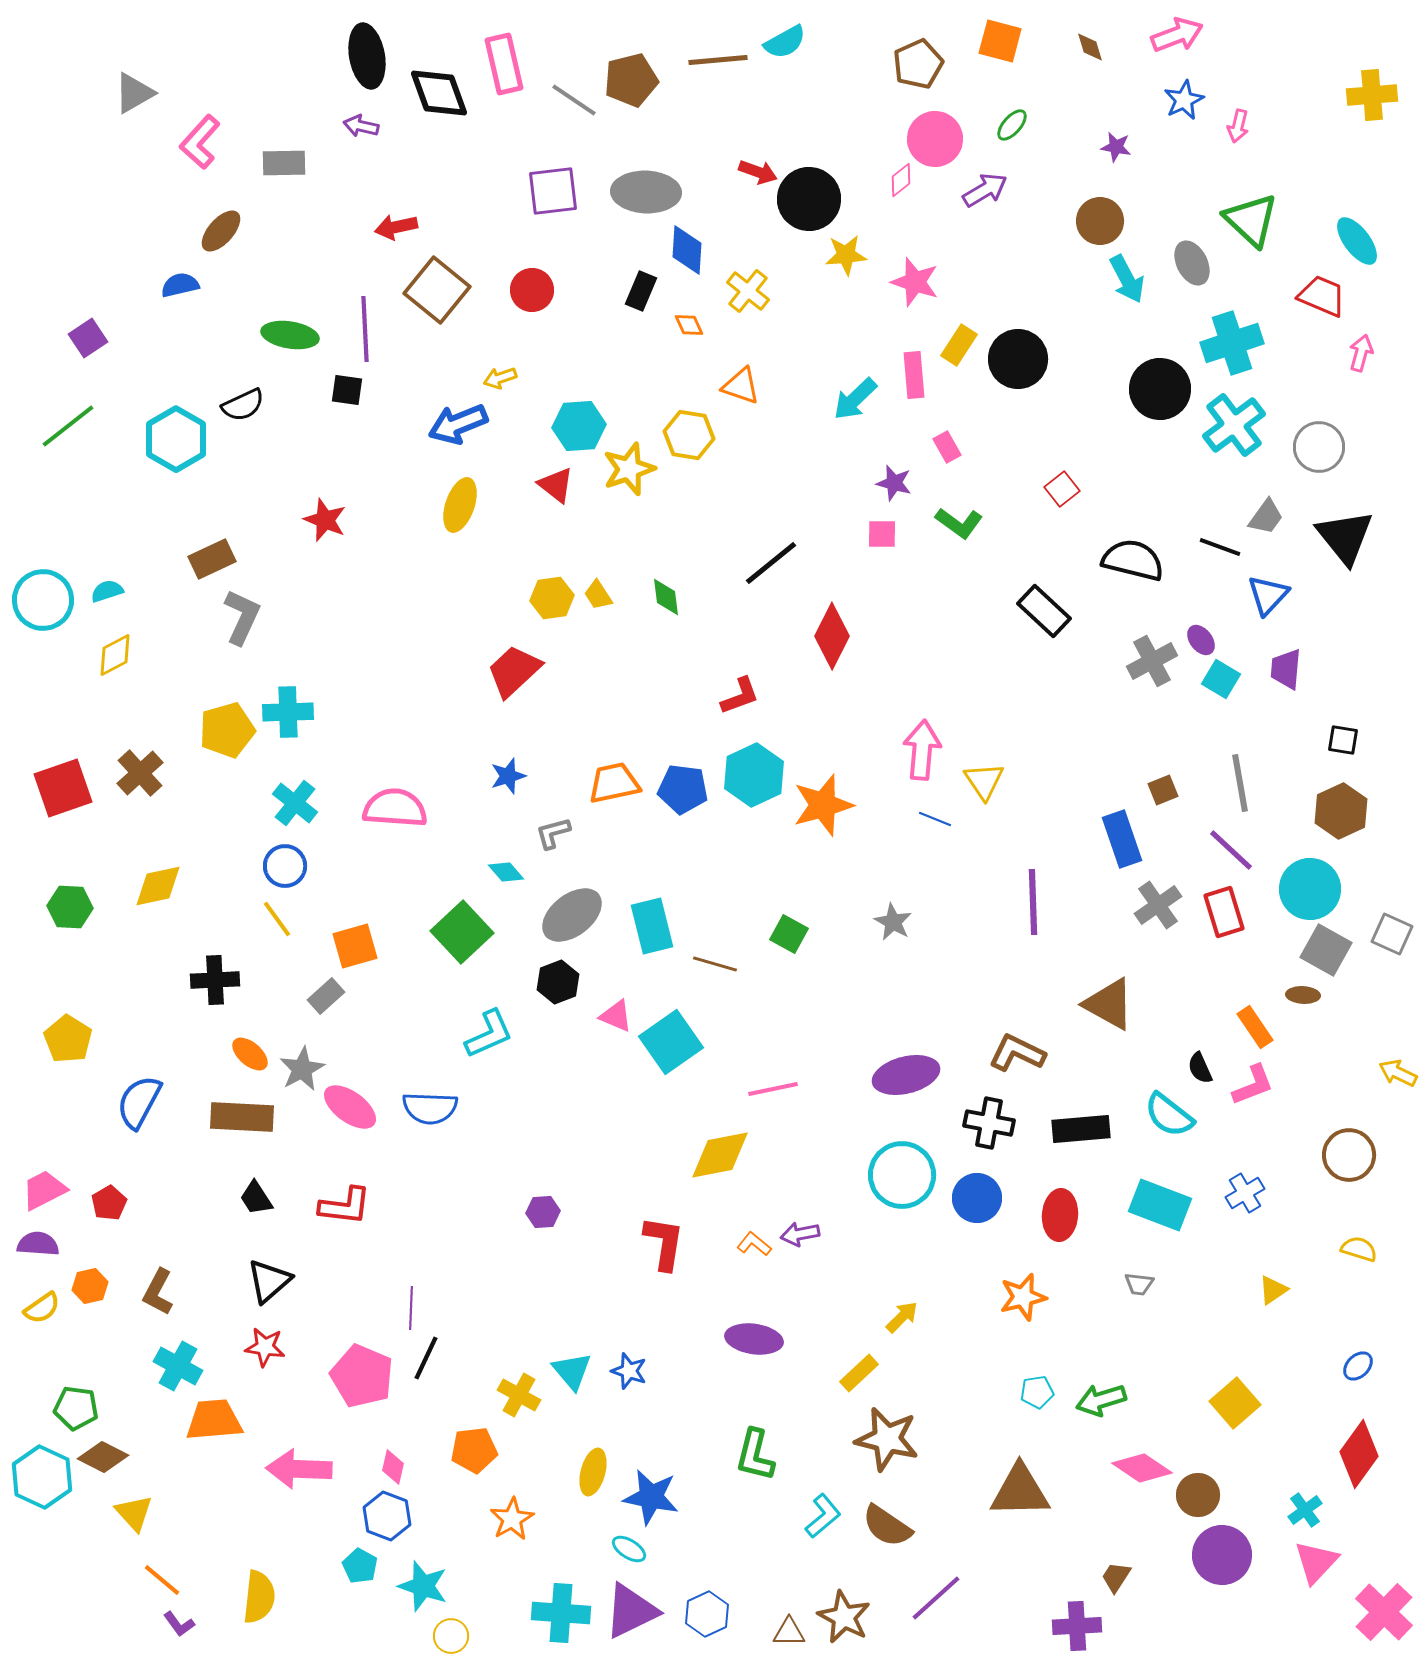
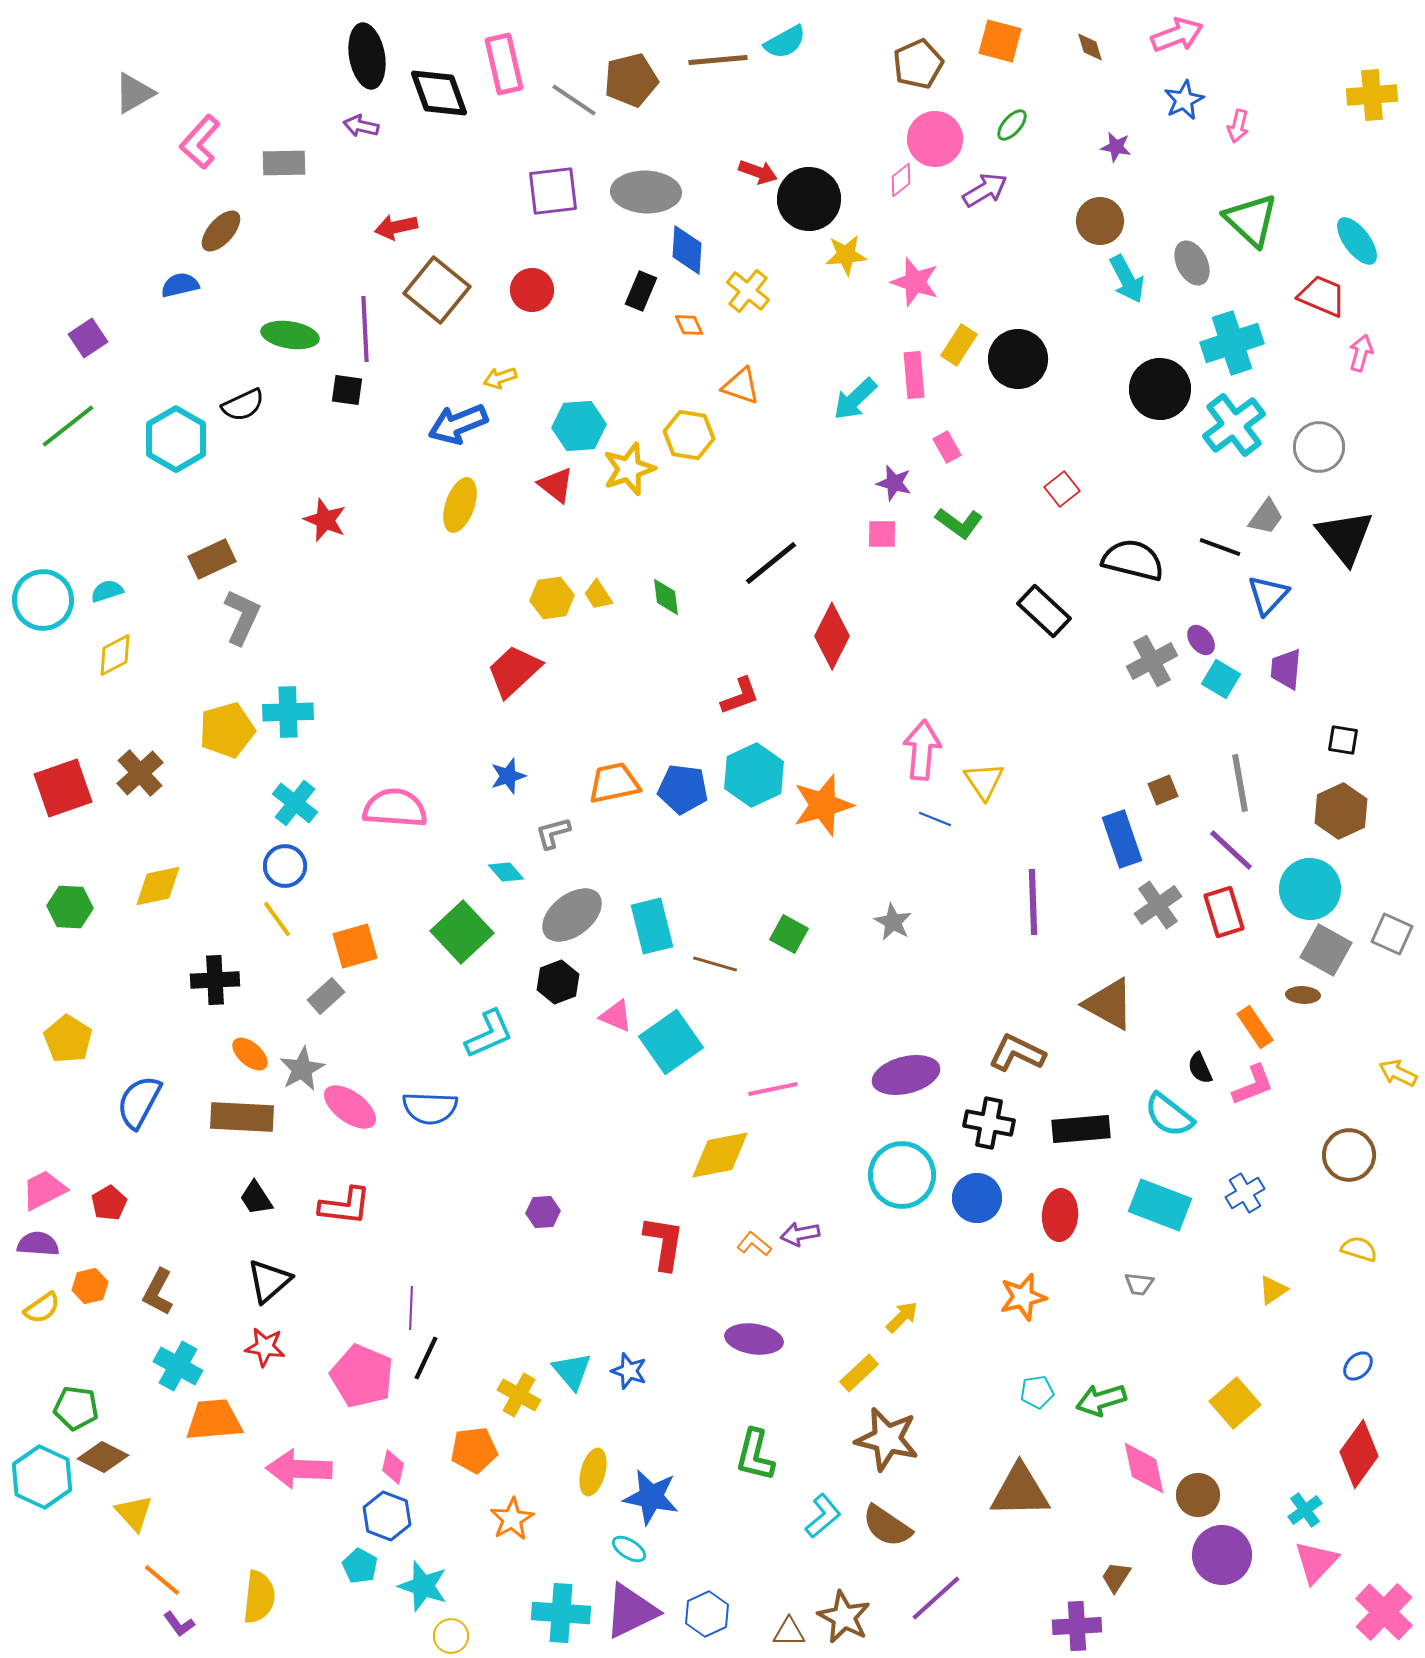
pink diamond at (1142, 1468): moved 2 px right; rotated 44 degrees clockwise
